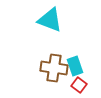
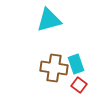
cyan triangle: moved 1 px left; rotated 36 degrees counterclockwise
cyan rectangle: moved 1 px right, 2 px up
